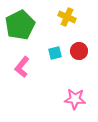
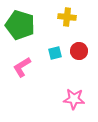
yellow cross: rotated 18 degrees counterclockwise
green pentagon: rotated 28 degrees counterclockwise
pink L-shape: rotated 20 degrees clockwise
pink star: moved 1 px left
